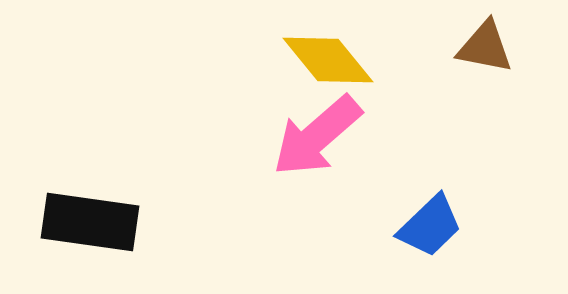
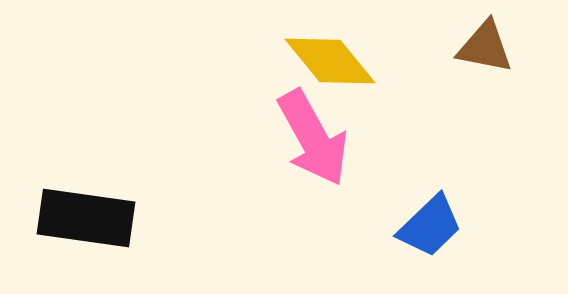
yellow diamond: moved 2 px right, 1 px down
pink arrow: moved 4 px left, 2 px down; rotated 78 degrees counterclockwise
black rectangle: moved 4 px left, 4 px up
